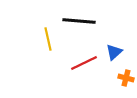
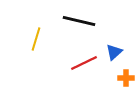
black line: rotated 8 degrees clockwise
yellow line: moved 12 px left; rotated 30 degrees clockwise
orange cross: rotated 14 degrees counterclockwise
